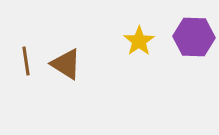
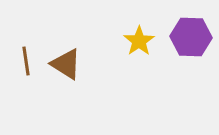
purple hexagon: moved 3 px left
